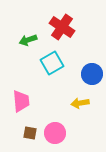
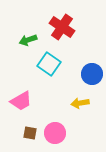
cyan square: moved 3 px left, 1 px down; rotated 25 degrees counterclockwise
pink trapezoid: rotated 65 degrees clockwise
